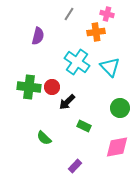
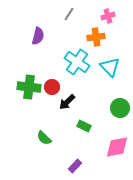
pink cross: moved 1 px right, 2 px down; rotated 32 degrees counterclockwise
orange cross: moved 5 px down
